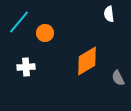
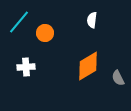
white semicircle: moved 17 px left, 6 px down; rotated 14 degrees clockwise
orange diamond: moved 1 px right, 5 px down
